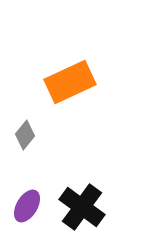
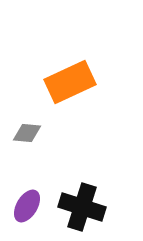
gray diamond: moved 2 px right, 2 px up; rotated 56 degrees clockwise
black cross: rotated 18 degrees counterclockwise
